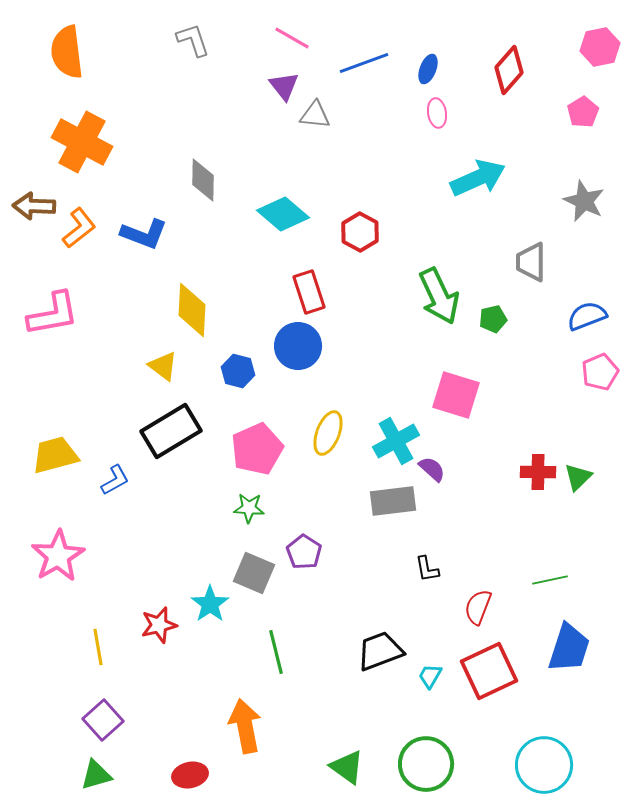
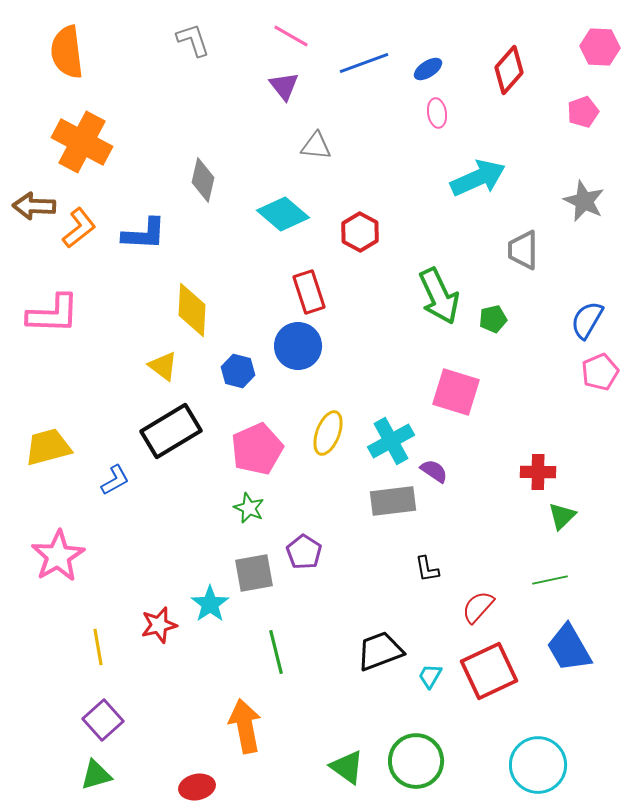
pink line at (292, 38): moved 1 px left, 2 px up
pink hexagon at (600, 47): rotated 15 degrees clockwise
blue ellipse at (428, 69): rotated 36 degrees clockwise
pink pentagon at (583, 112): rotated 12 degrees clockwise
gray triangle at (315, 115): moved 1 px right, 31 px down
gray diamond at (203, 180): rotated 12 degrees clockwise
blue L-shape at (144, 234): rotated 18 degrees counterclockwise
gray trapezoid at (531, 262): moved 8 px left, 12 px up
pink L-shape at (53, 314): rotated 12 degrees clockwise
blue semicircle at (587, 316): moved 4 px down; rotated 39 degrees counterclockwise
pink square at (456, 395): moved 3 px up
cyan cross at (396, 441): moved 5 px left
yellow trapezoid at (55, 455): moved 7 px left, 8 px up
purple semicircle at (432, 469): moved 2 px right, 2 px down; rotated 8 degrees counterclockwise
green triangle at (578, 477): moved 16 px left, 39 px down
green star at (249, 508): rotated 20 degrees clockwise
gray square at (254, 573): rotated 33 degrees counterclockwise
red semicircle at (478, 607): rotated 21 degrees clockwise
blue trapezoid at (569, 648): rotated 132 degrees clockwise
green circle at (426, 764): moved 10 px left, 3 px up
cyan circle at (544, 765): moved 6 px left
red ellipse at (190, 775): moved 7 px right, 12 px down
